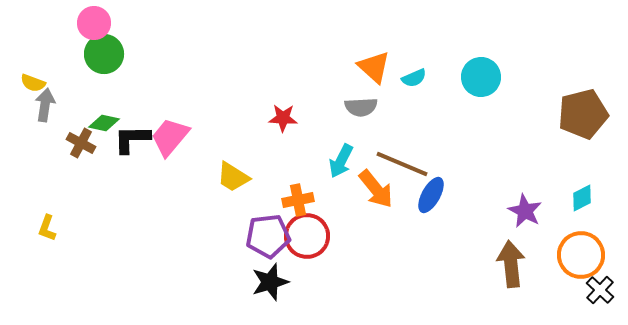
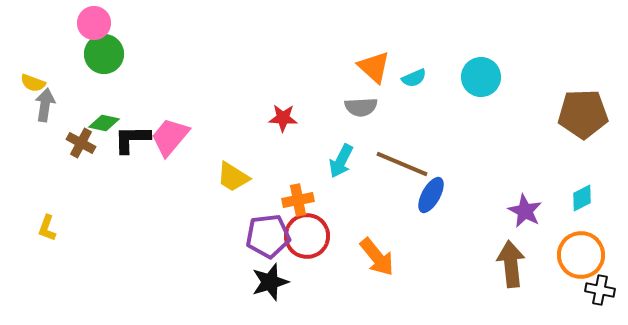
brown pentagon: rotated 12 degrees clockwise
orange arrow: moved 1 px right, 68 px down
black cross: rotated 32 degrees counterclockwise
